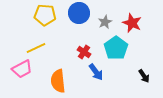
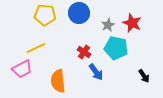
gray star: moved 3 px right, 3 px down
cyan pentagon: rotated 25 degrees counterclockwise
